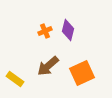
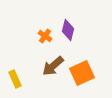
orange cross: moved 5 px down; rotated 32 degrees counterclockwise
brown arrow: moved 5 px right
yellow rectangle: rotated 30 degrees clockwise
